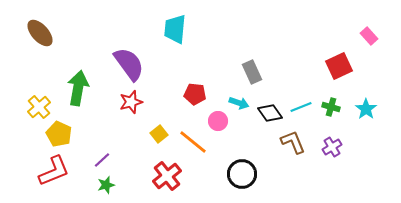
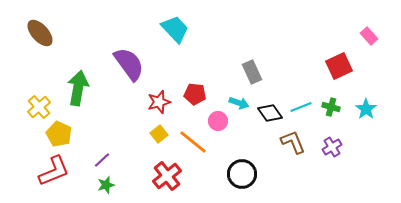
cyan trapezoid: rotated 132 degrees clockwise
red star: moved 28 px right
